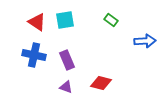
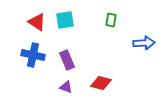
green rectangle: rotated 64 degrees clockwise
blue arrow: moved 1 px left, 2 px down
blue cross: moved 1 px left
